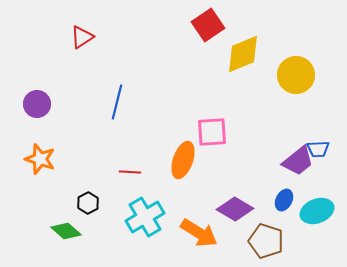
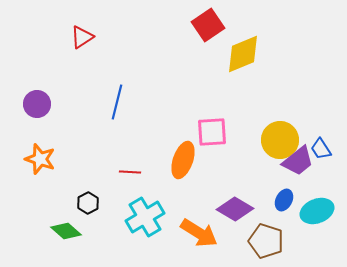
yellow circle: moved 16 px left, 65 px down
blue trapezoid: moved 3 px right; rotated 60 degrees clockwise
